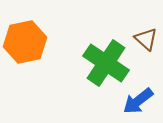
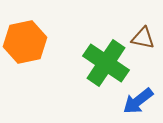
brown triangle: moved 3 px left, 1 px up; rotated 30 degrees counterclockwise
